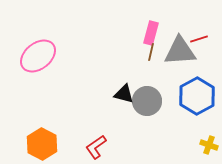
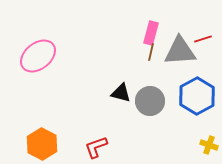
red line: moved 4 px right
black triangle: moved 3 px left, 1 px up
gray circle: moved 3 px right
red L-shape: rotated 15 degrees clockwise
